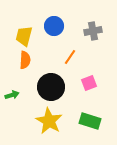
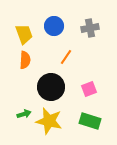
gray cross: moved 3 px left, 3 px up
yellow trapezoid: moved 2 px up; rotated 145 degrees clockwise
orange line: moved 4 px left
pink square: moved 6 px down
green arrow: moved 12 px right, 19 px down
yellow star: rotated 16 degrees counterclockwise
